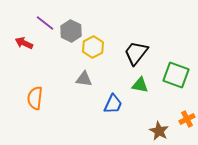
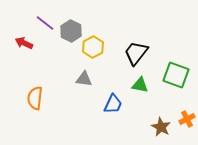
brown star: moved 2 px right, 4 px up
